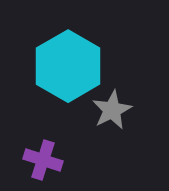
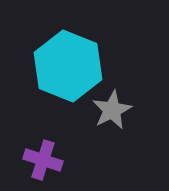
cyan hexagon: rotated 8 degrees counterclockwise
